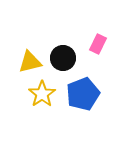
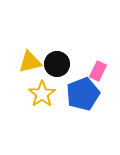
pink rectangle: moved 27 px down
black circle: moved 6 px left, 6 px down
